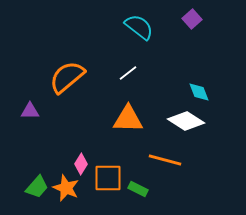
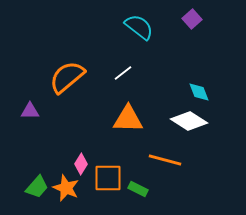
white line: moved 5 px left
white diamond: moved 3 px right
